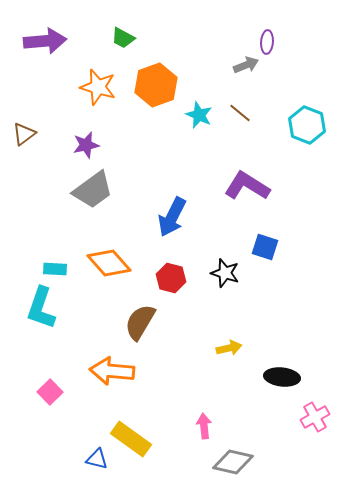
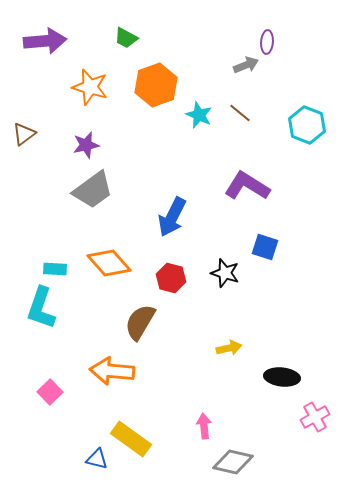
green trapezoid: moved 3 px right
orange star: moved 8 px left
